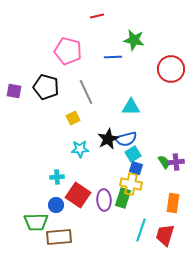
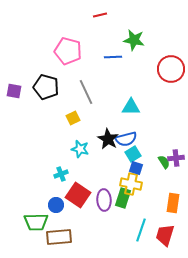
red line: moved 3 px right, 1 px up
black star: rotated 15 degrees counterclockwise
cyan star: rotated 18 degrees clockwise
purple cross: moved 4 px up
cyan cross: moved 4 px right, 3 px up; rotated 16 degrees counterclockwise
